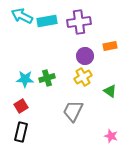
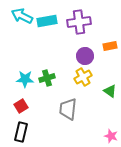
gray trapezoid: moved 5 px left, 2 px up; rotated 20 degrees counterclockwise
